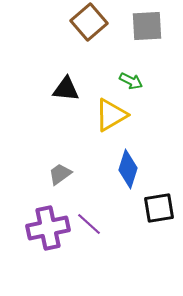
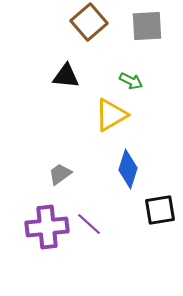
black triangle: moved 13 px up
black square: moved 1 px right, 2 px down
purple cross: moved 1 px left, 1 px up; rotated 6 degrees clockwise
